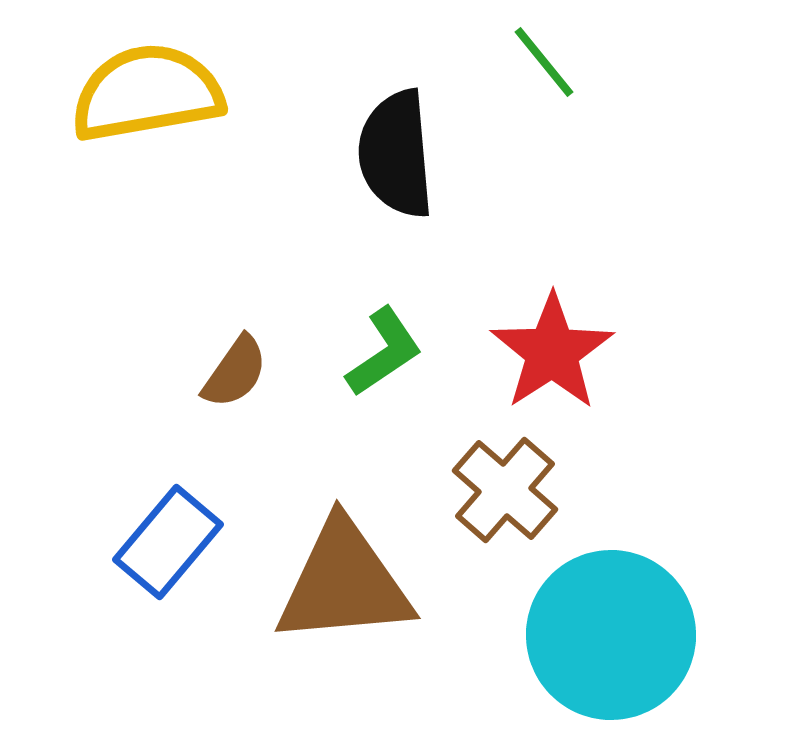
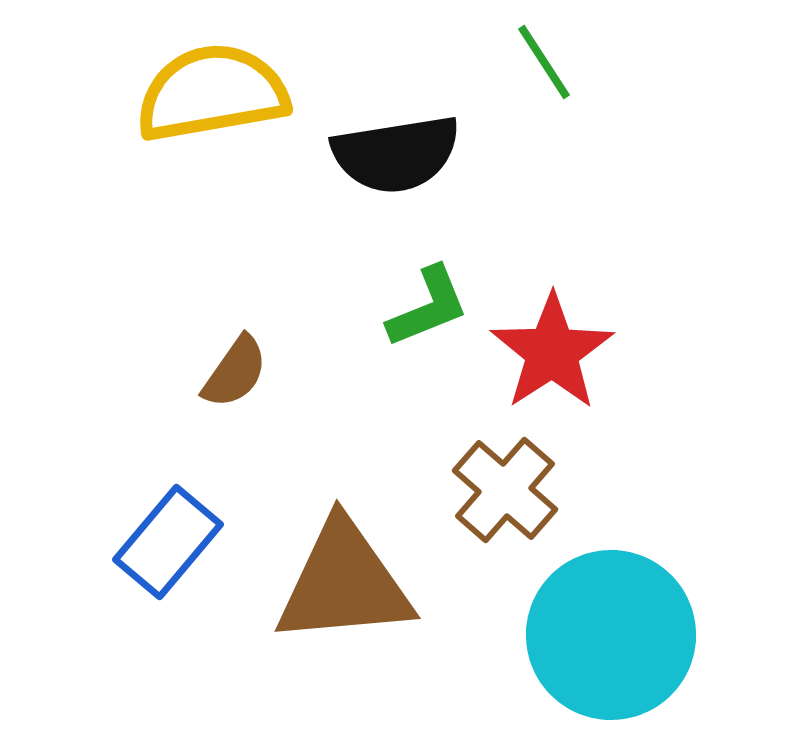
green line: rotated 6 degrees clockwise
yellow semicircle: moved 65 px right
black semicircle: rotated 94 degrees counterclockwise
green L-shape: moved 44 px right, 45 px up; rotated 12 degrees clockwise
